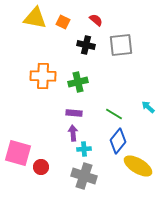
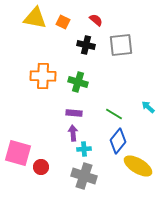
green cross: rotated 30 degrees clockwise
